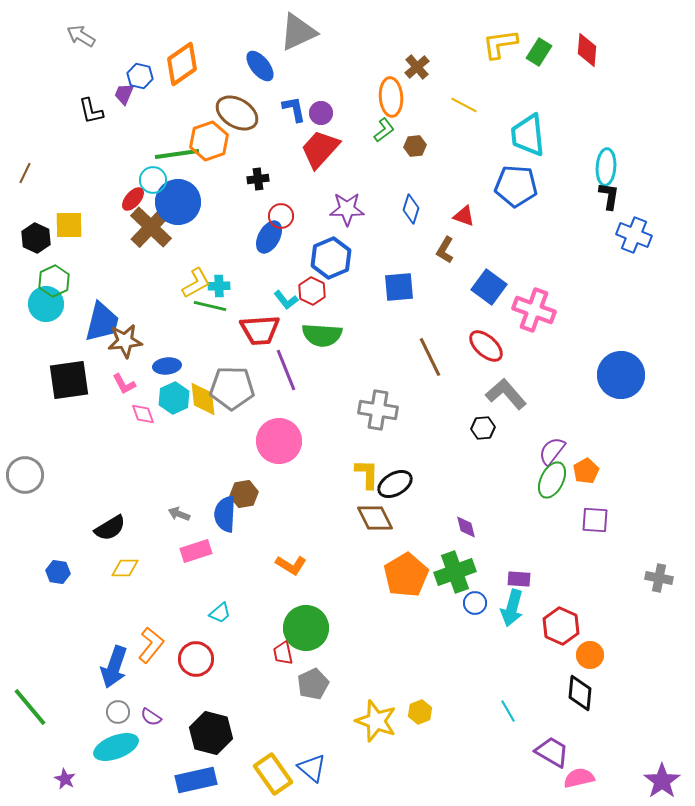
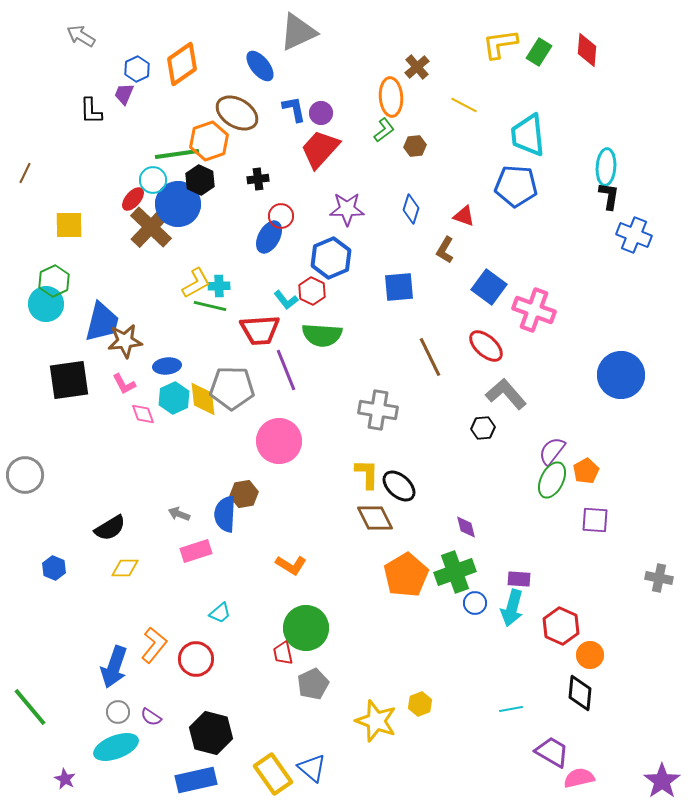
blue hexagon at (140, 76): moved 3 px left, 7 px up; rotated 20 degrees clockwise
black L-shape at (91, 111): rotated 12 degrees clockwise
blue circle at (178, 202): moved 2 px down
black hexagon at (36, 238): moved 164 px right, 58 px up
black ellipse at (395, 484): moved 4 px right, 2 px down; rotated 72 degrees clockwise
blue hexagon at (58, 572): moved 4 px left, 4 px up; rotated 15 degrees clockwise
orange L-shape at (151, 645): moved 3 px right
cyan line at (508, 711): moved 3 px right, 2 px up; rotated 70 degrees counterclockwise
yellow hexagon at (420, 712): moved 8 px up
